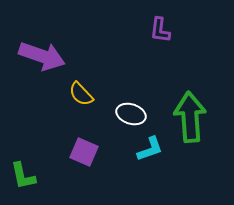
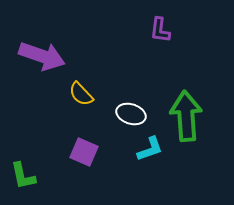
green arrow: moved 4 px left, 1 px up
